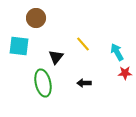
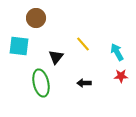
red star: moved 4 px left, 3 px down
green ellipse: moved 2 px left
